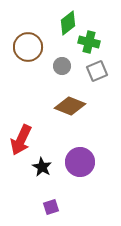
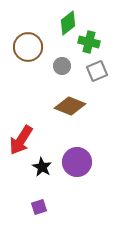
red arrow: rotated 8 degrees clockwise
purple circle: moved 3 px left
purple square: moved 12 px left
